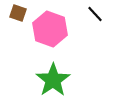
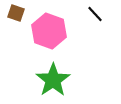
brown square: moved 2 px left
pink hexagon: moved 1 px left, 2 px down
